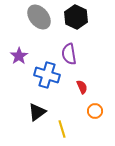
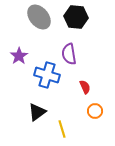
black hexagon: rotated 20 degrees counterclockwise
red semicircle: moved 3 px right
